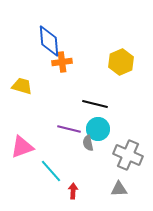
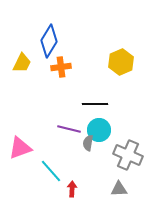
blue diamond: rotated 36 degrees clockwise
orange cross: moved 1 px left, 5 px down
yellow trapezoid: moved 23 px up; rotated 100 degrees clockwise
black line: rotated 15 degrees counterclockwise
cyan circle: moved 1 px right, 1 px down
gray semicircle: rotated 21 degrees clockwise
pink triangle: moved 2 px left, 1 px down
red arrow: moved 1 px left, 2 px up
